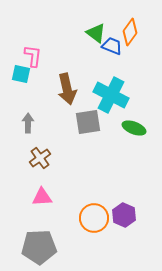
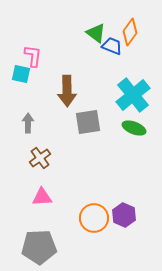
brown arrow: moved 2 px down; rotated 12 degrees clockwise
cyan cross: moved 22 px right; rotated 24 degrees clockwise
